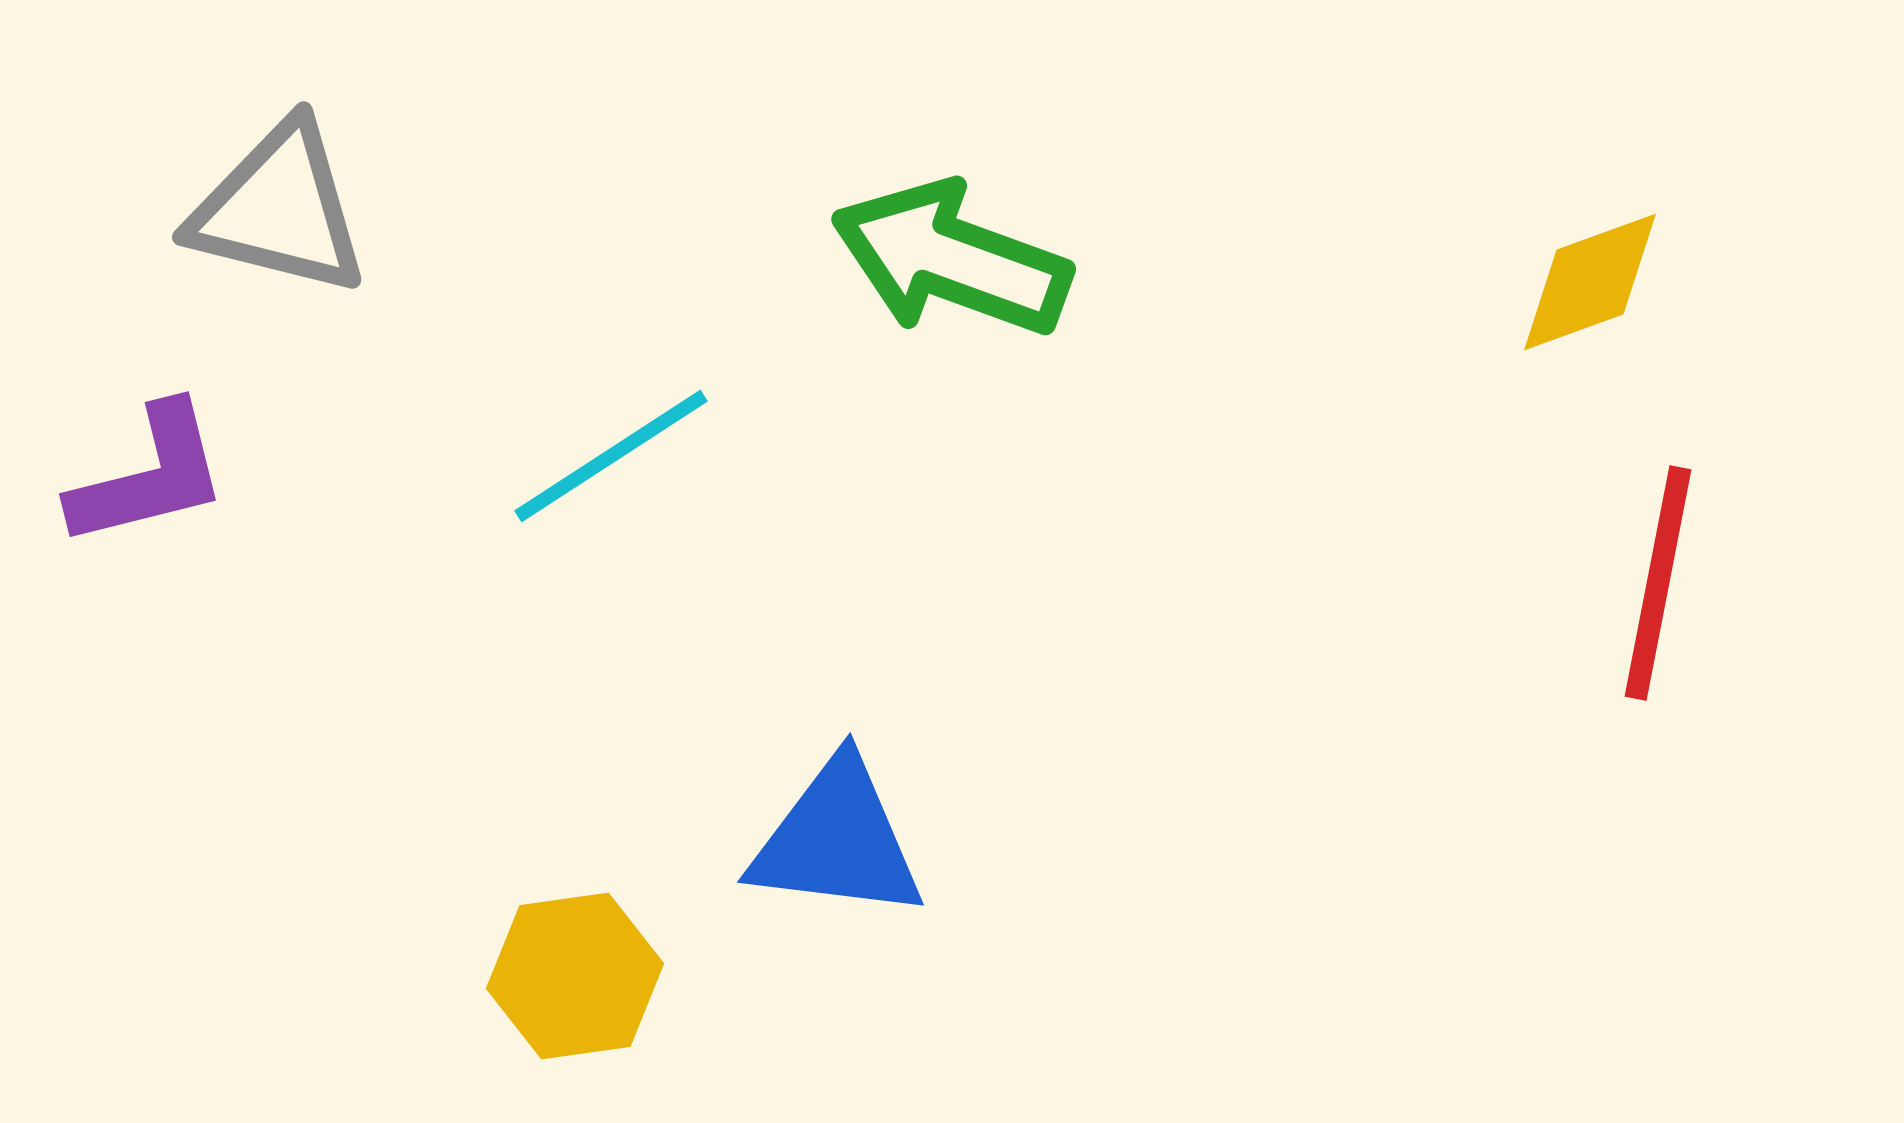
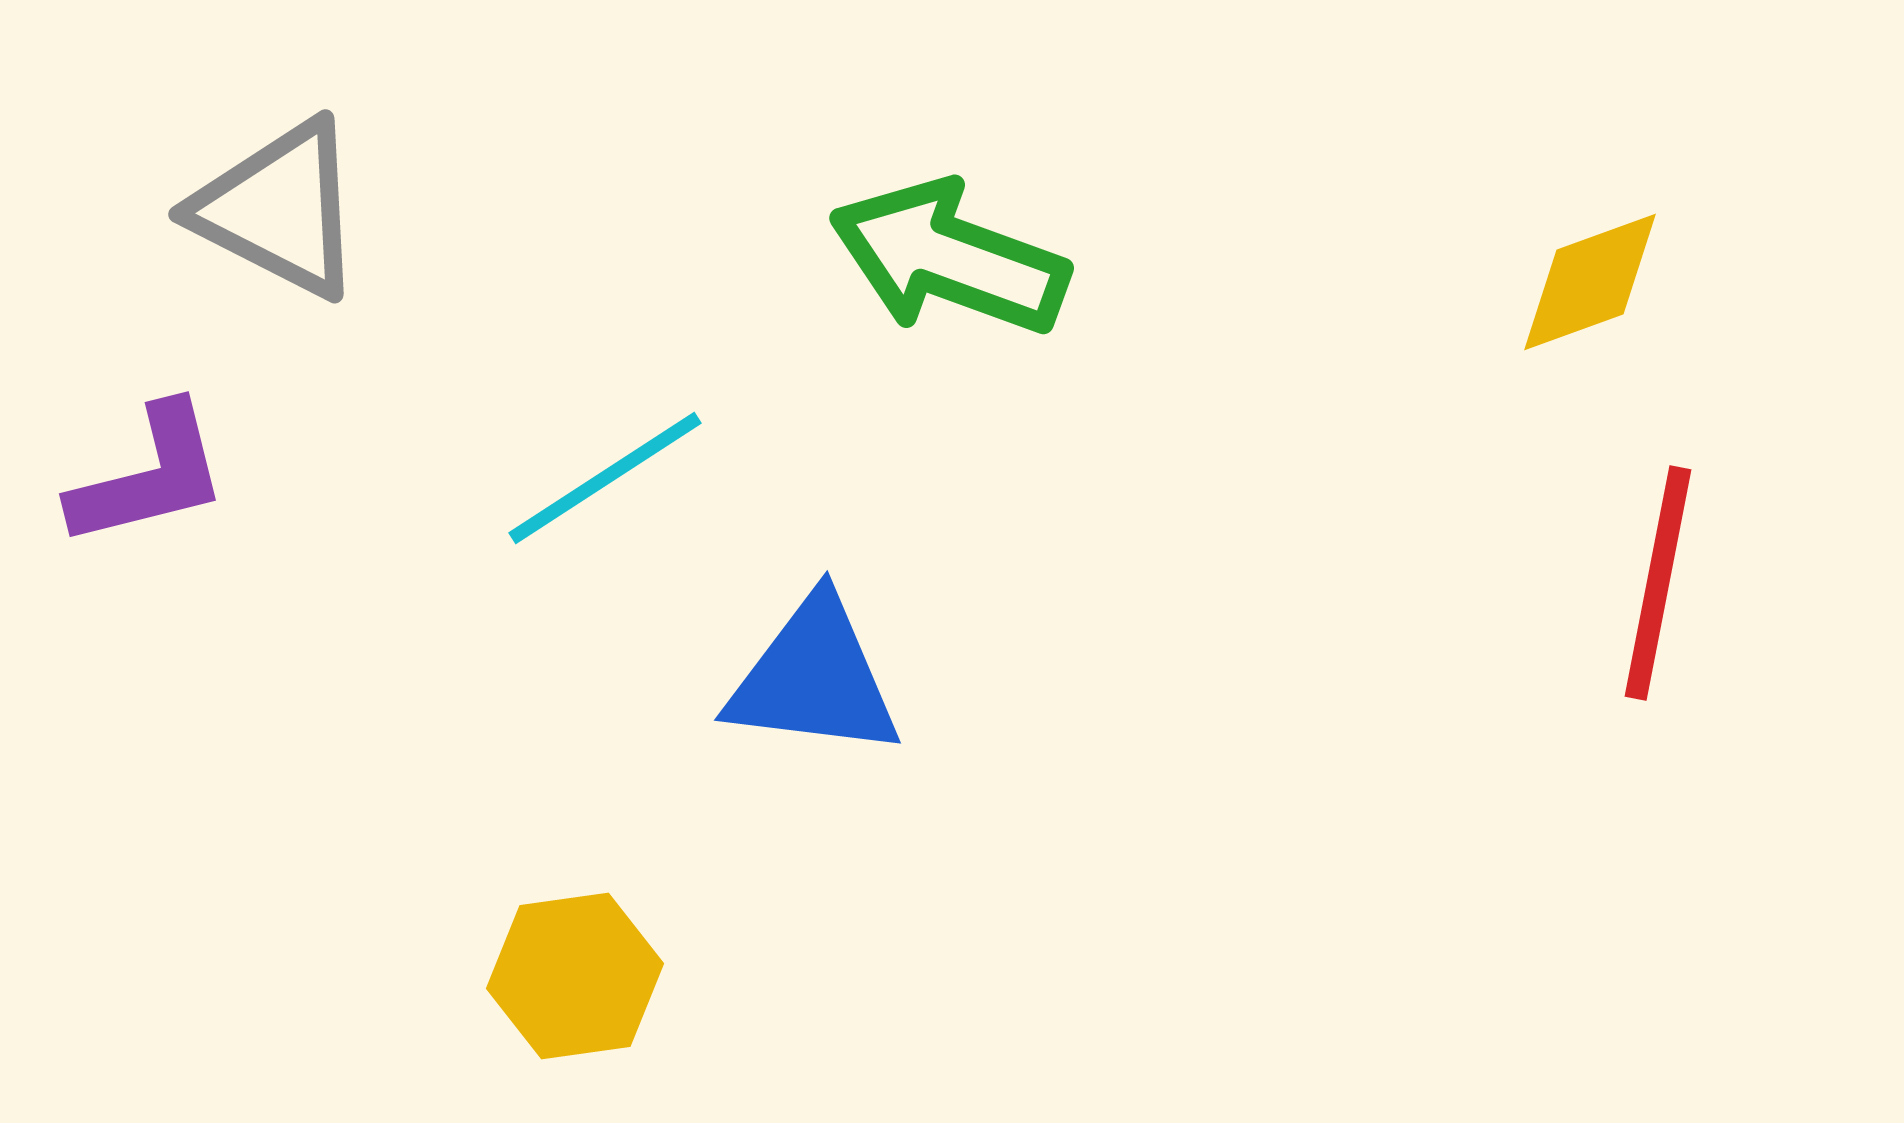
gray triangle: rotated 13 degrees clockwise
green arrow: moved 2 px left, 1 px up
cyan line: moved 6 px left, 22 px down
blue triangle: moved 23 px left, 162 px up
